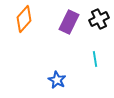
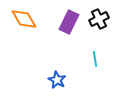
orange diamond: rotated 72 degrees counterclockwise
